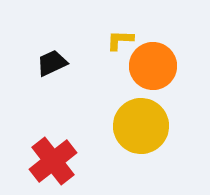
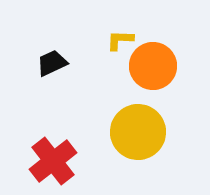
yellow circle: moved 3 px left, 6 px down
